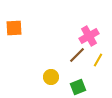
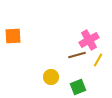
orange square: moved 1 px left, 8 px down
pink cross: moved 4 px down
brown line: rotated 30 degrees clockwise
